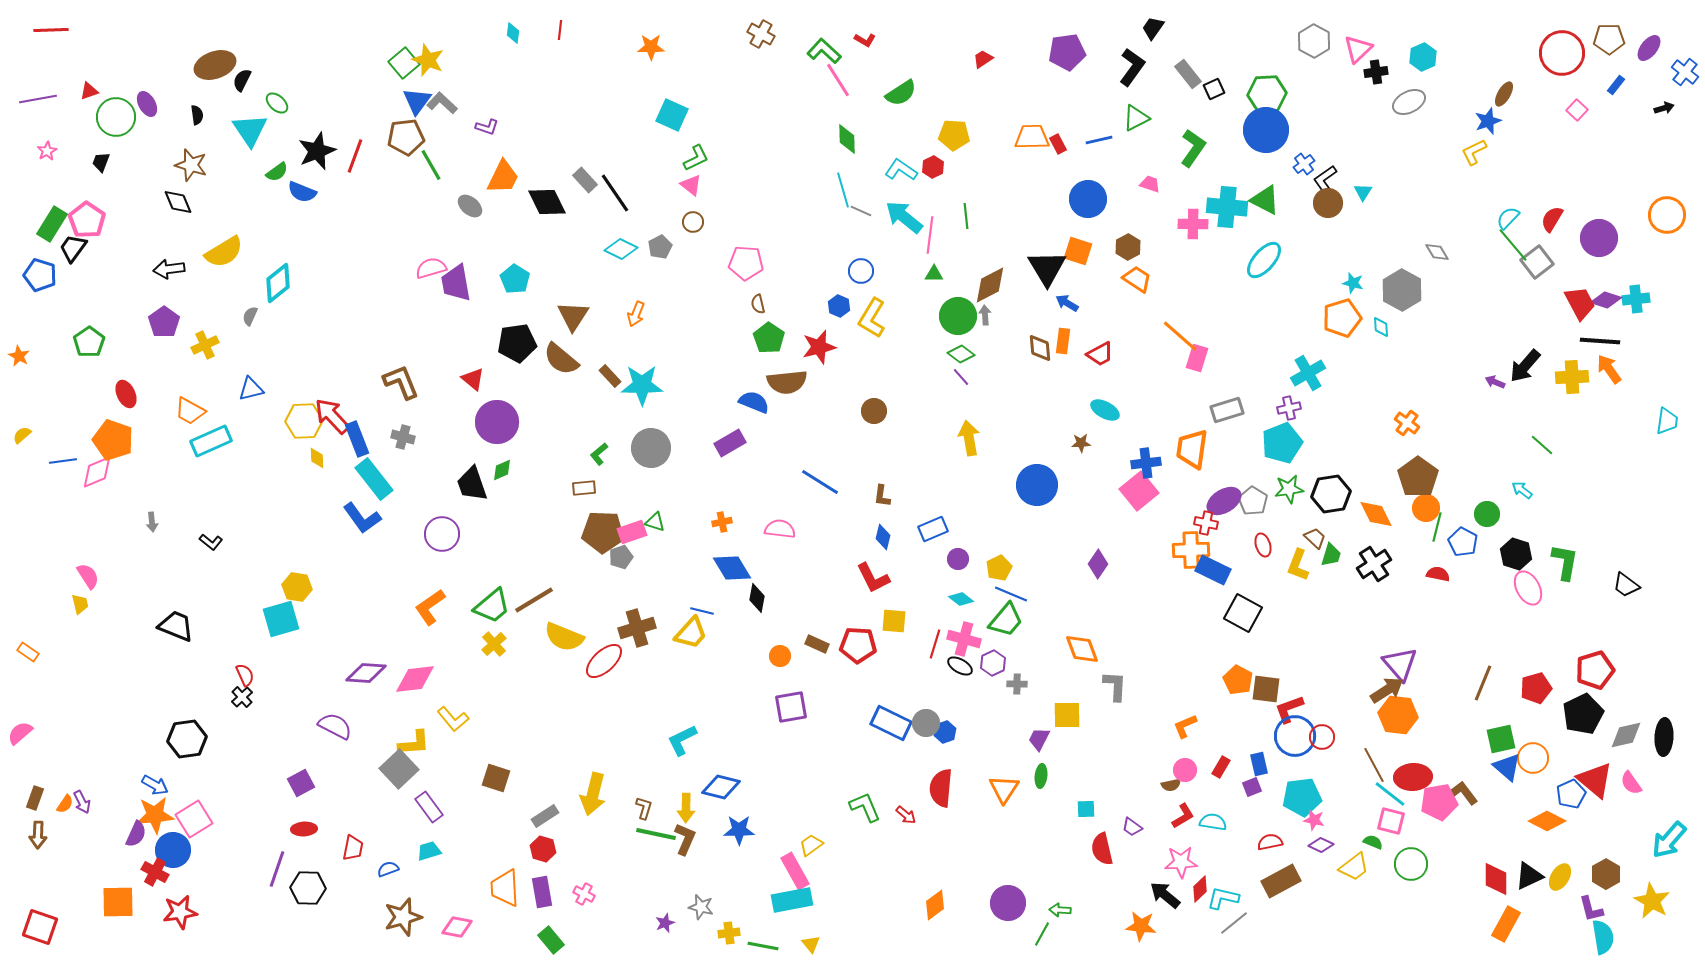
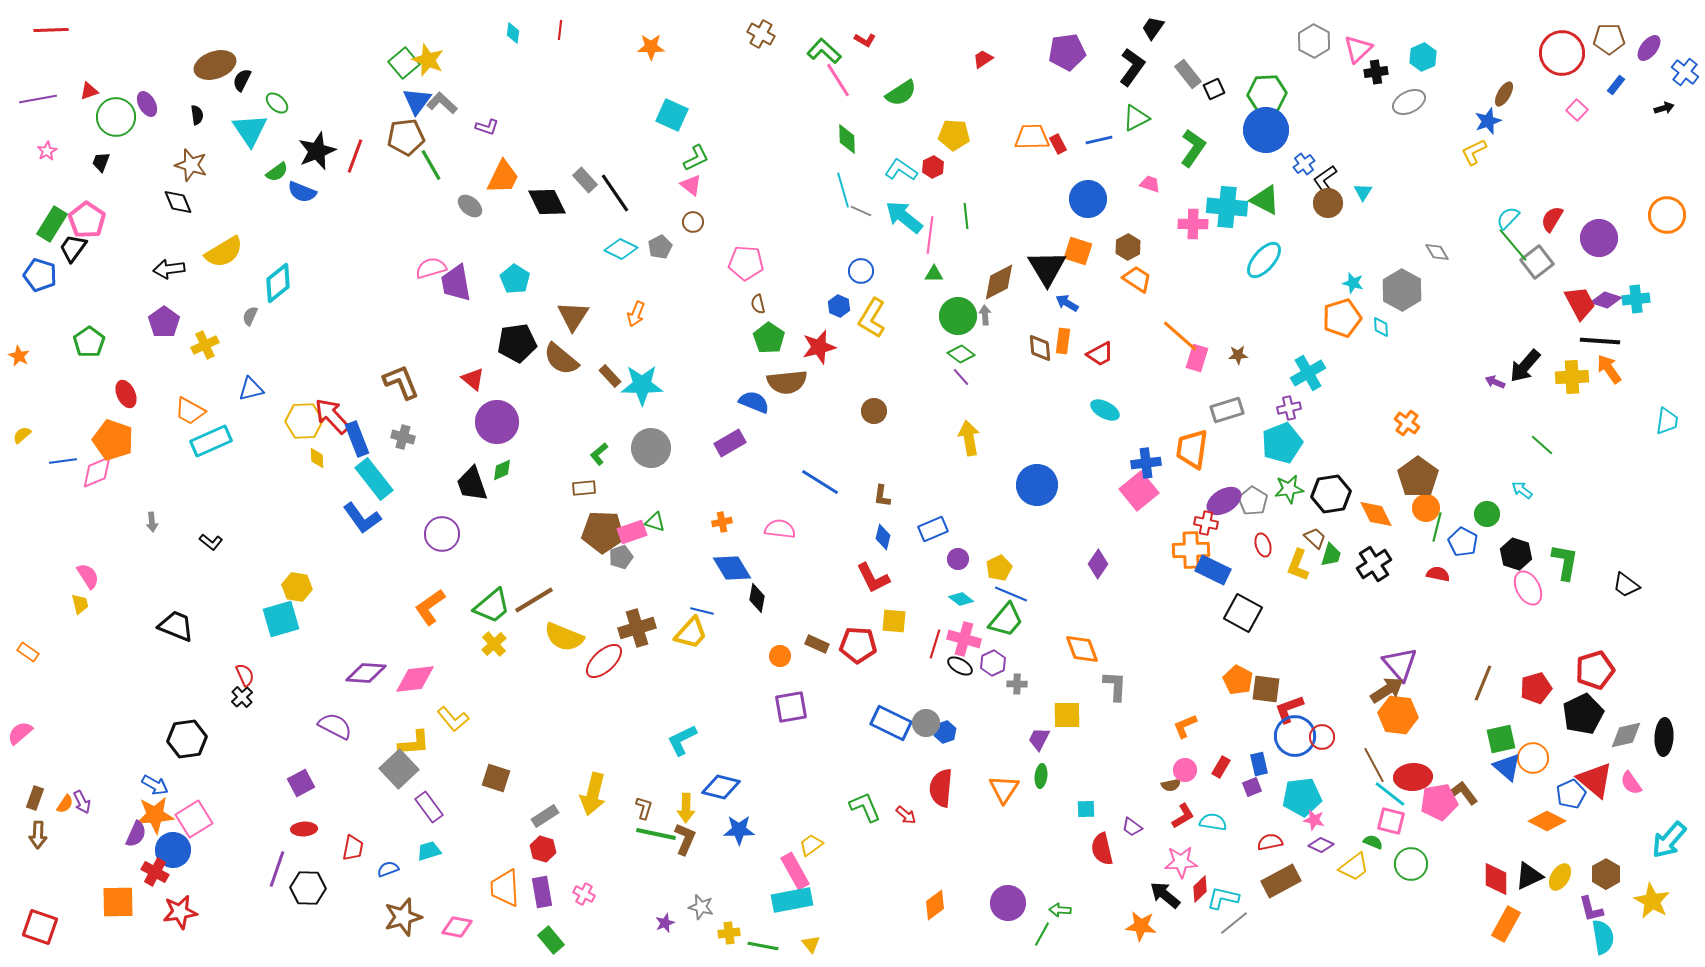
brown diamond at (990, 285): moved 9 px right, 3 px up
brown star at (1081, 443): moved 157 px right, 88 px up
